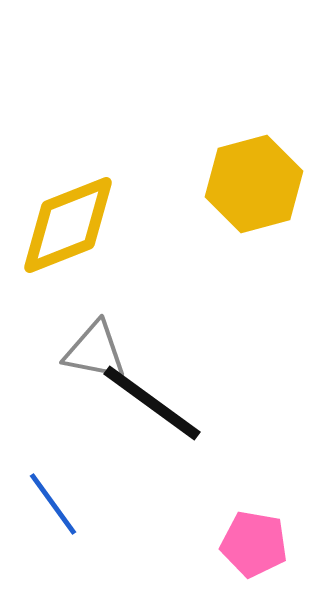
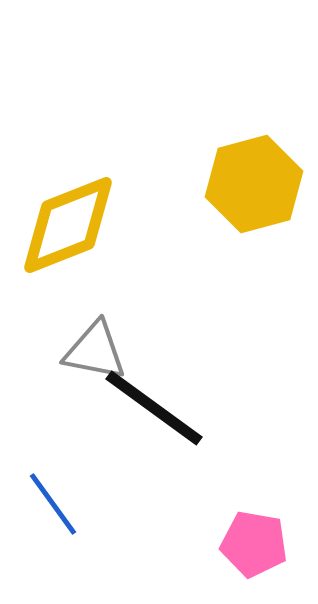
black line: moved 2 px right, 5 px down
